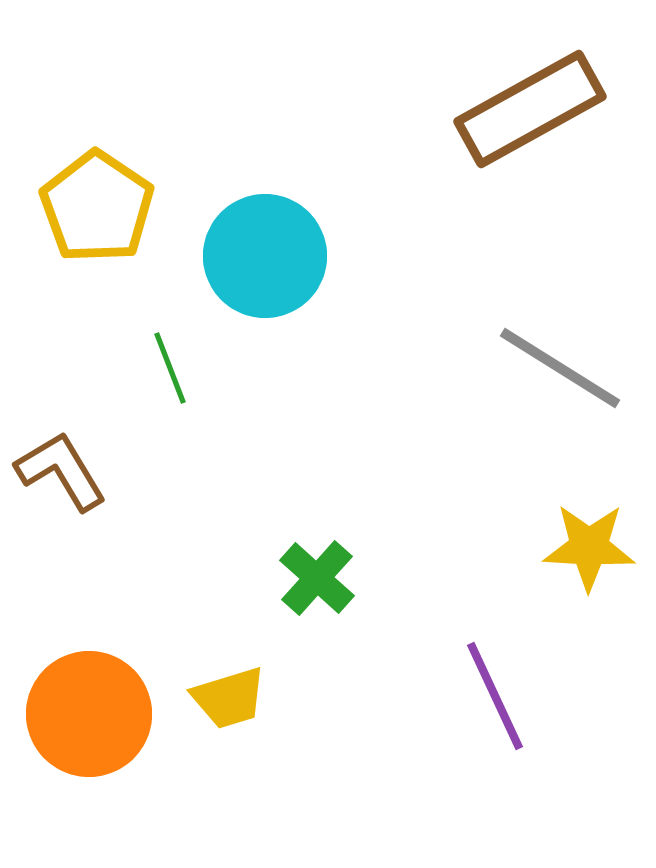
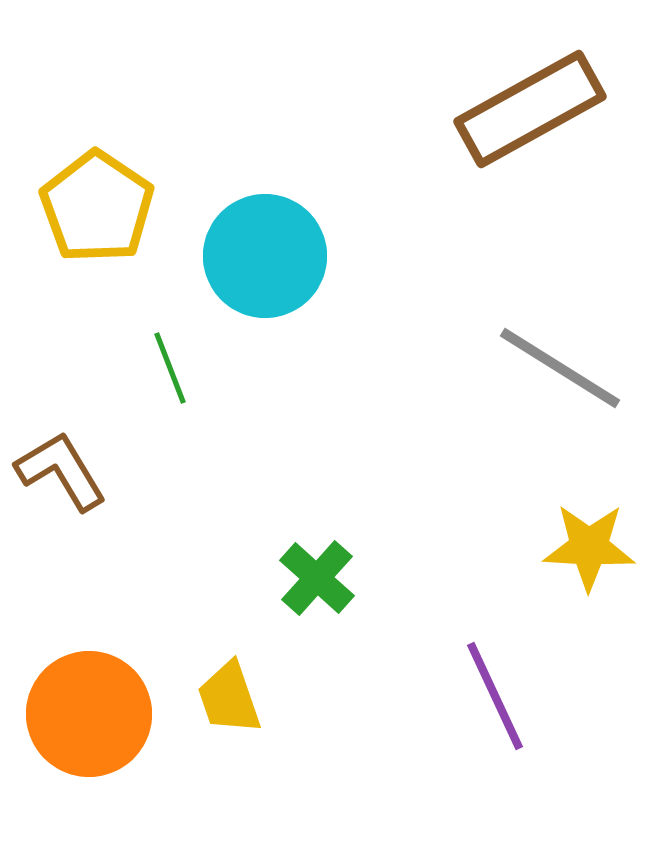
yellow trapezoid: rotated 88 degrees clockwise
